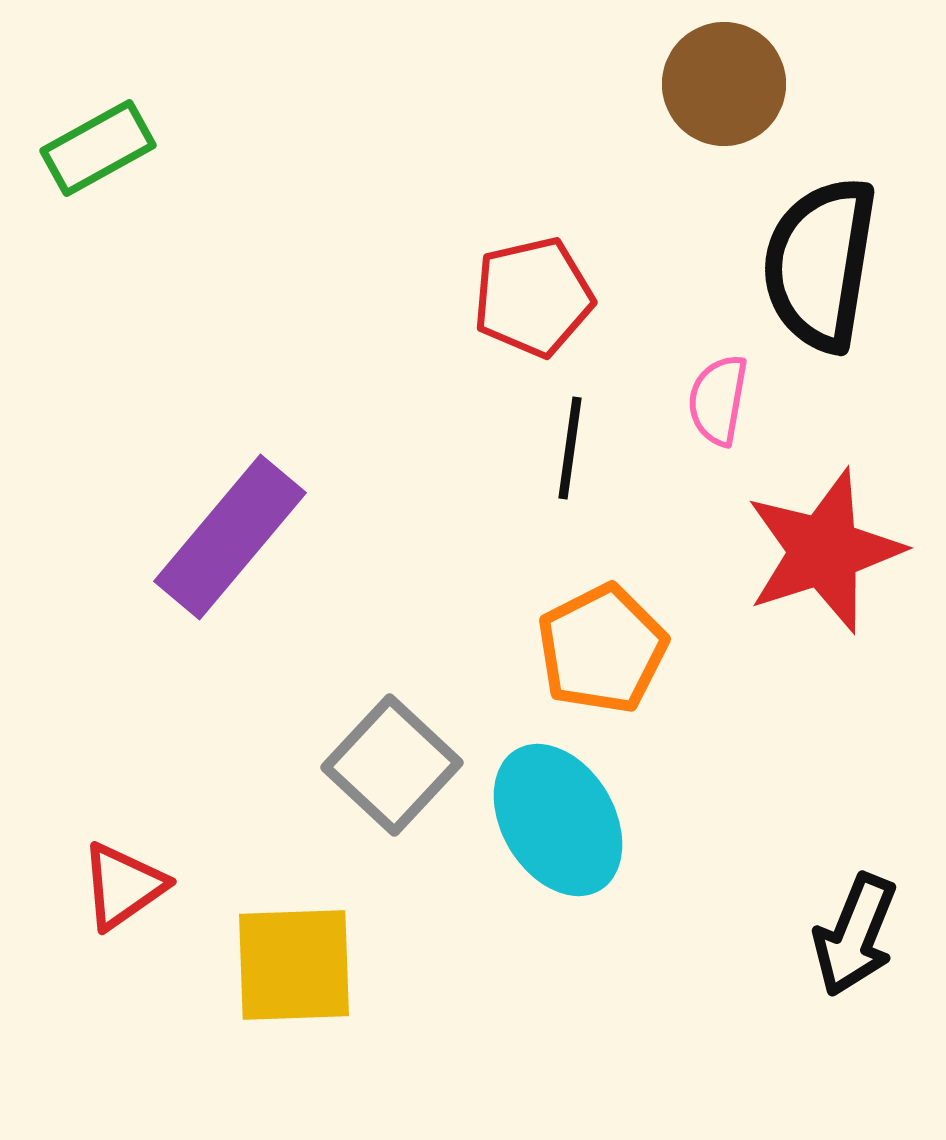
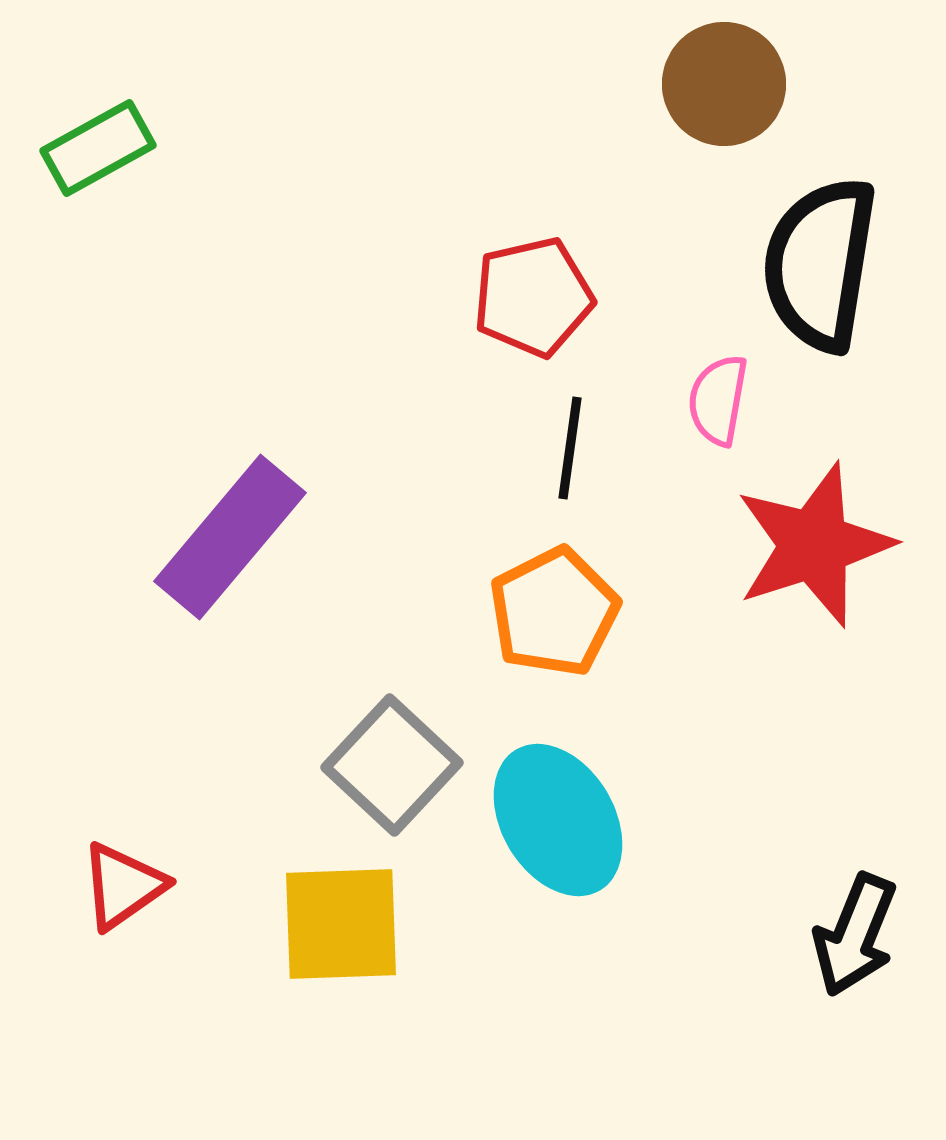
red star: moved 10 px left, 6 px up
orange pentagon: moved 48 px left, 37 px up
yellow square: moved 47 px right, 41 px up
